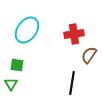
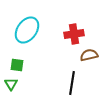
brown semicircle: rotated 42 degrees clockwise
